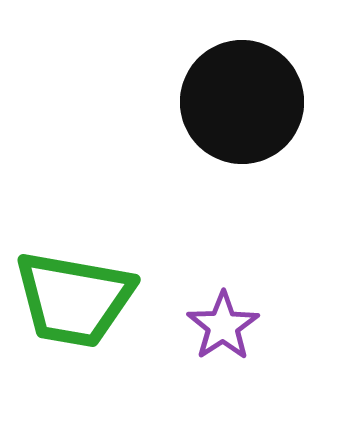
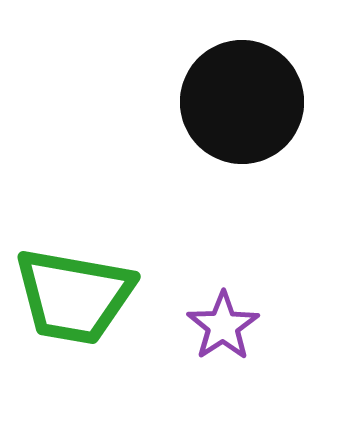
green trapezoid: moved 3 px up
